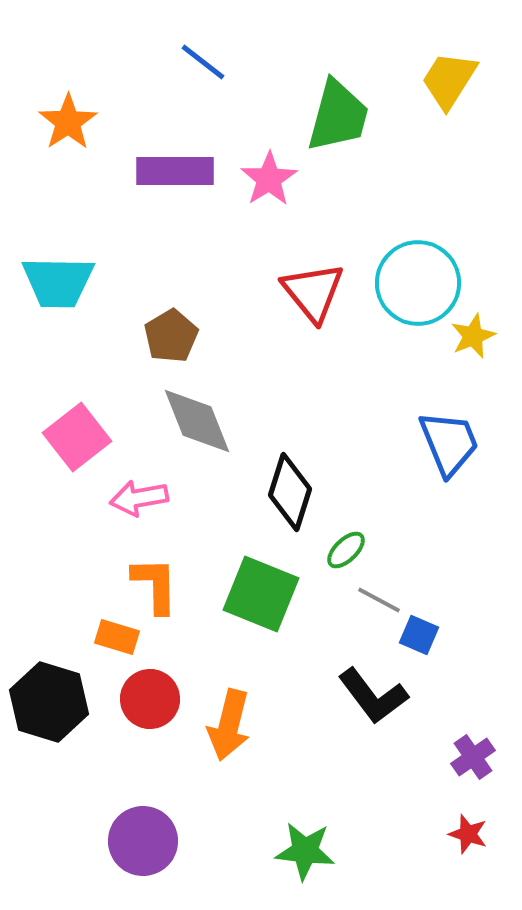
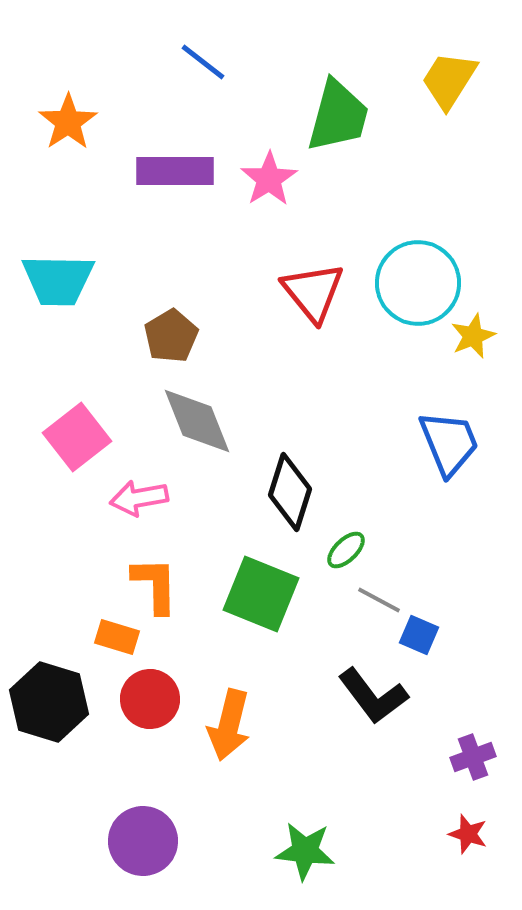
cyan trapezoid: moved 2 px up
purple cross: rotated 15 degrees clockwise
